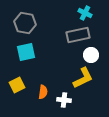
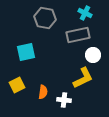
gray hexagon: moved 20 px right, 5 px up
white circle: moved 2 px right
